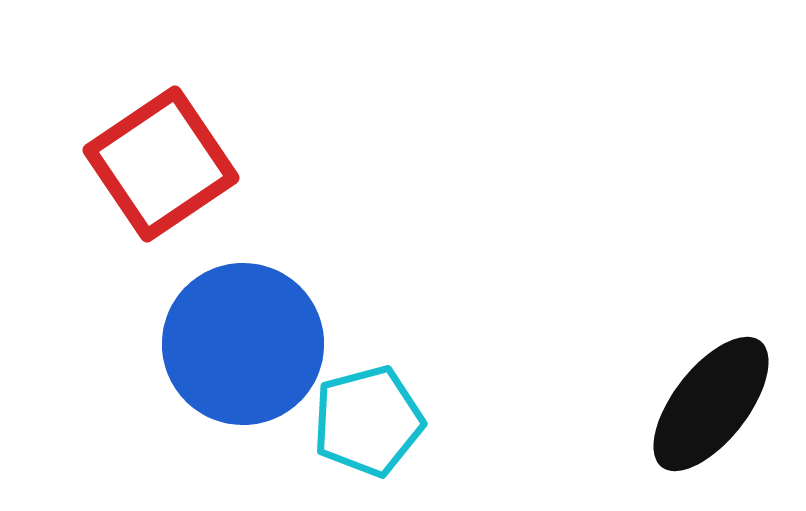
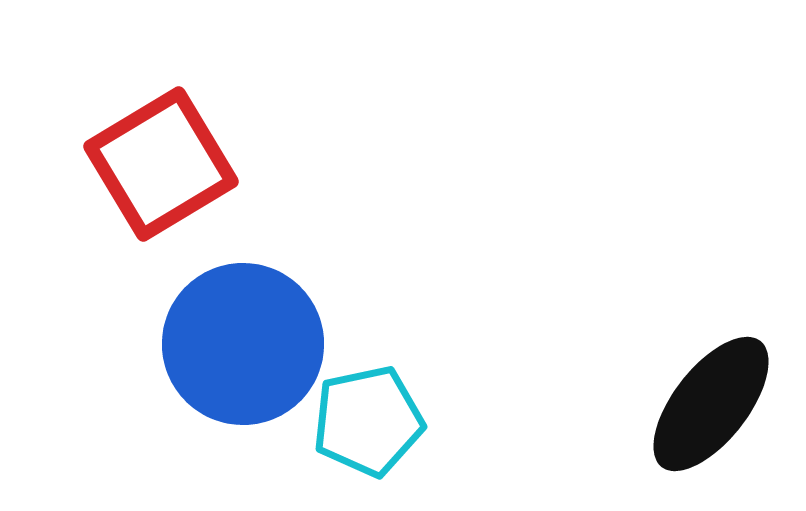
red square: rotated 3 degrees clockwise
cyan pentagon: rotated 3 degrees clockwise
